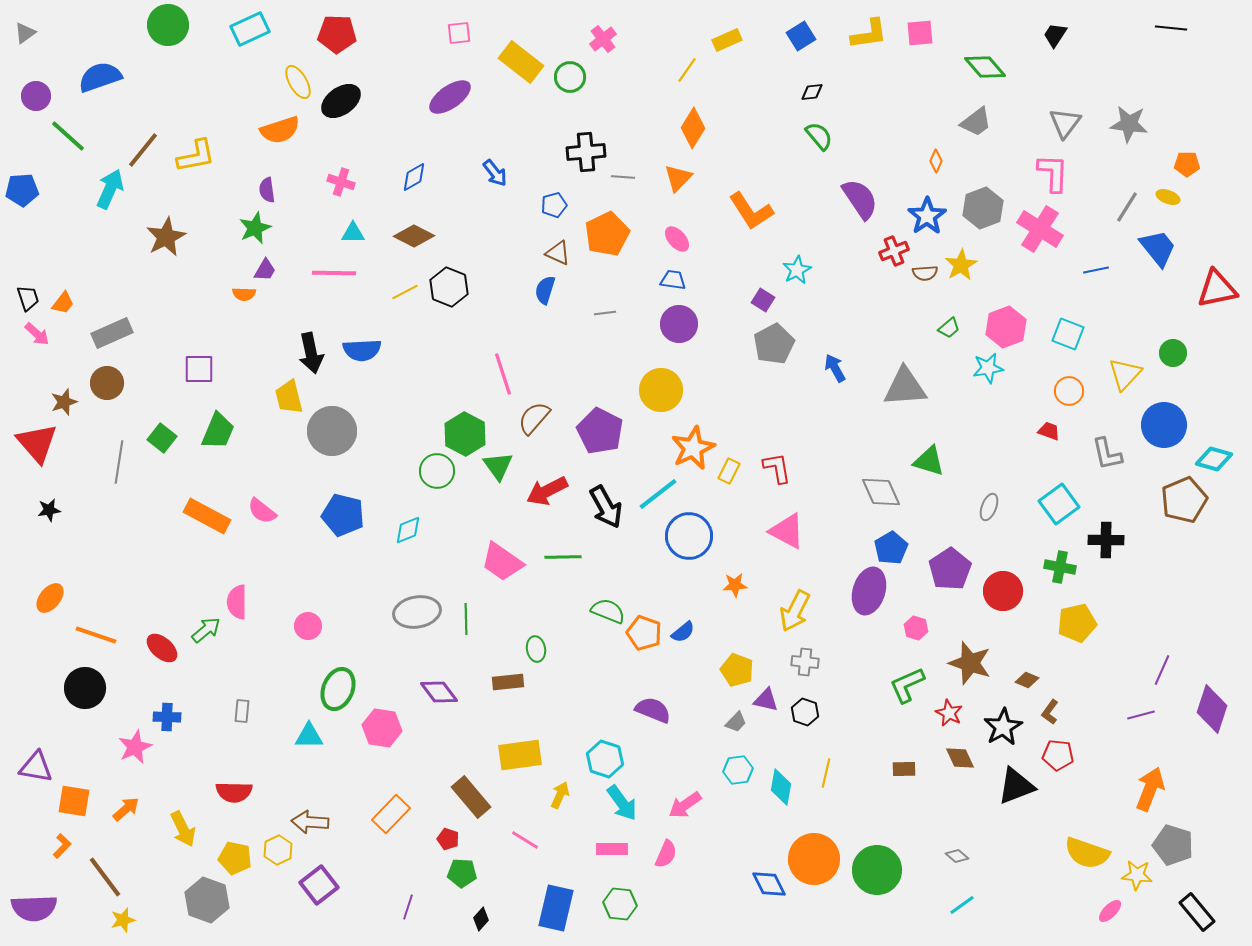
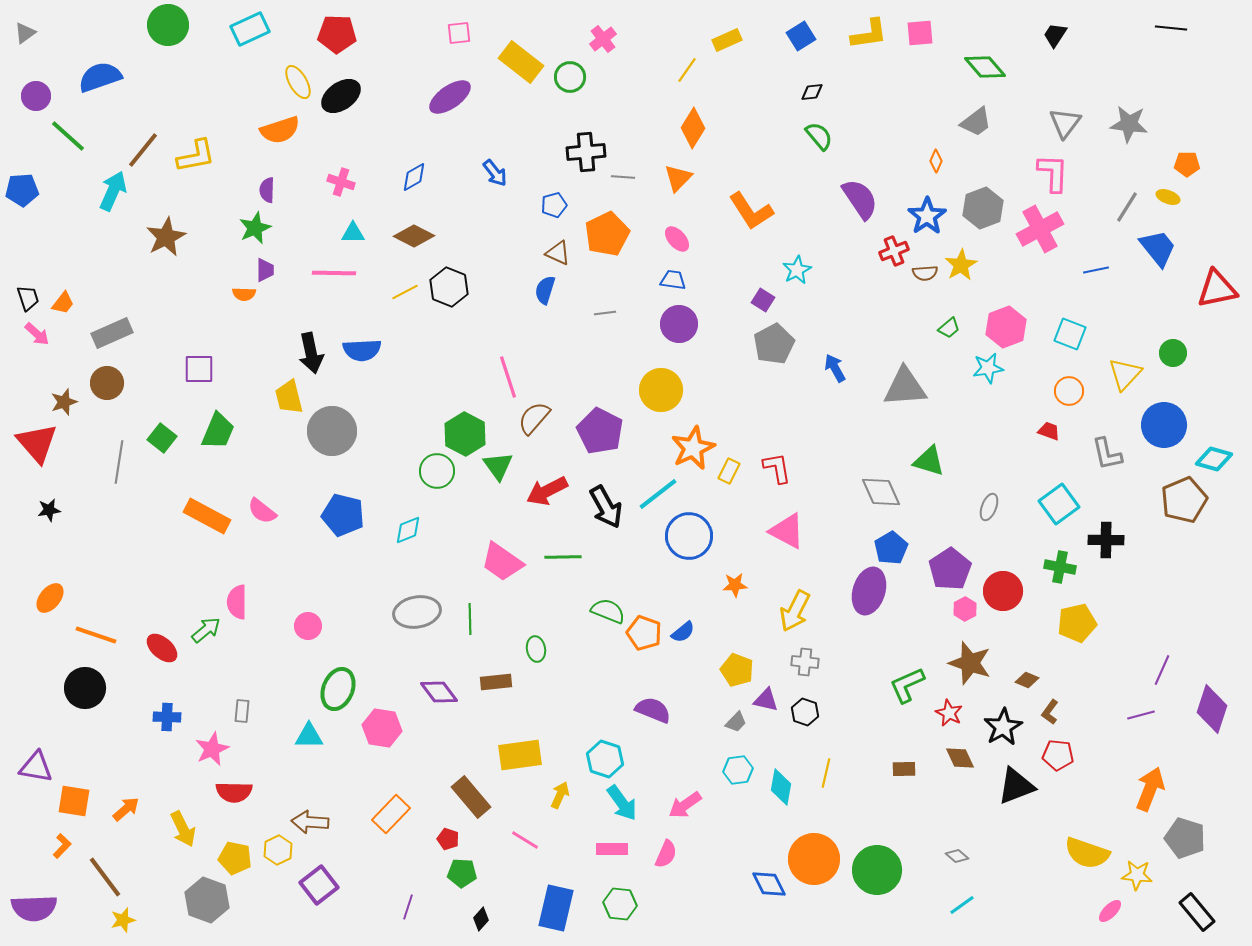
black ellipse at (341, 101): moved 5 px up
cyan arrow at (110, 189): moved 3 px right, 2 px down
purple semicircle at (267, 190): rotated 10 degrees clockwise
pink cross at (1040, 229): rotated 30 degrees clockwise
purple trapezoid at (265, 270): rotated 30 degrees counterclockwise
cyan square at (1068, 334): moved 2 px right
pink line at (503, 374): moved 5 px right, 3 px down
green line at (466, 619): moved 4 px right
pink hexagon at (916, 628): moved 49 px right, 19 px up; rotated 15 degrees clockwise
brown rectangle at (508, 682): moved 12 px left
pink star at (135, 747): moved 77 px right, 2 px down
gray pentagon at (1173, 845): moved 12 px right, 7 px up
